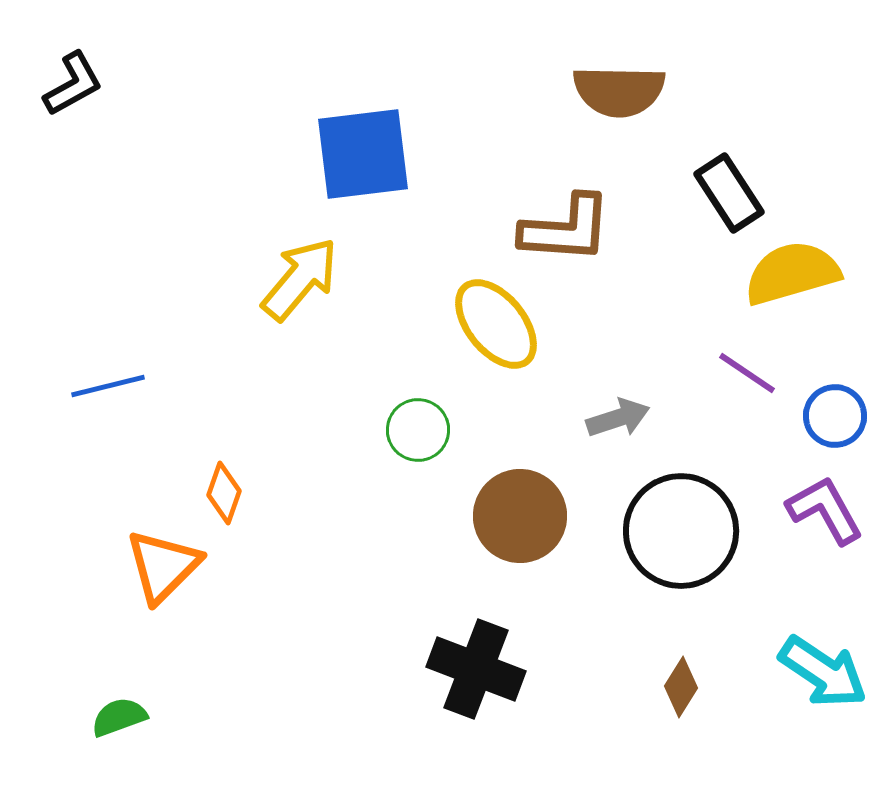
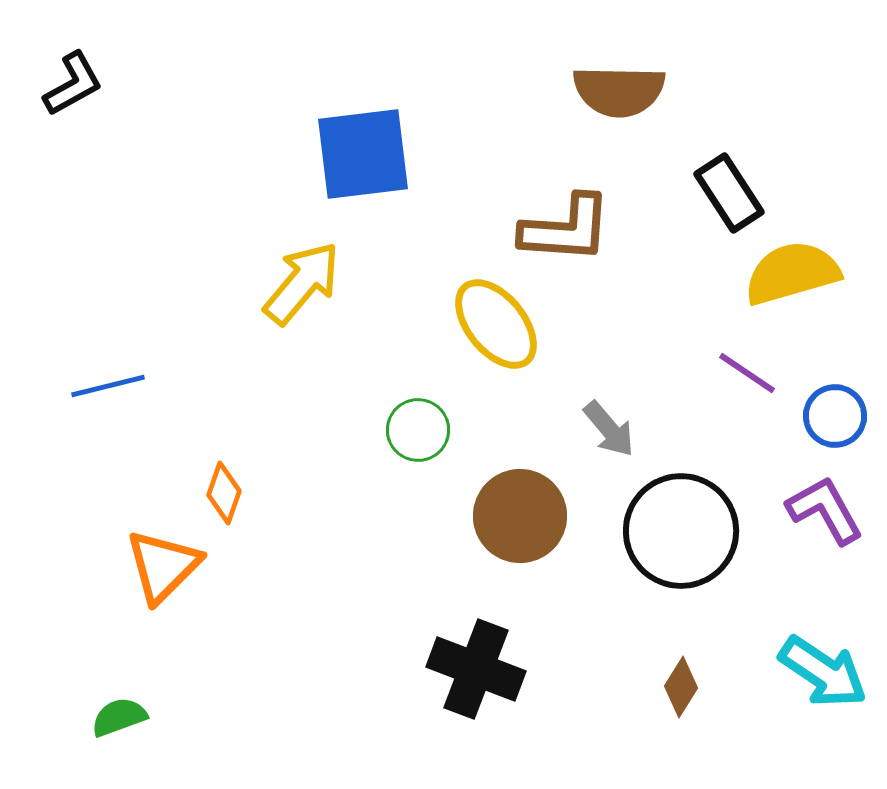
yellow arrow: moved 2 px right, 4 px down
gray arrow: moved 9 px left, 11 px down; rotated 68 degrees clockwise
